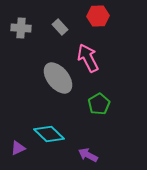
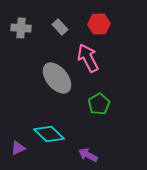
red hexagon: moved 1 px right, 8 px down
gray ellipse: moved 1 px left
